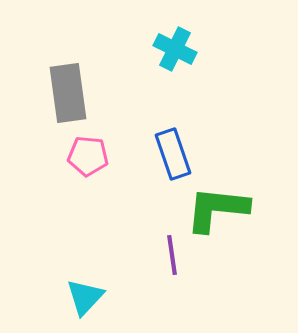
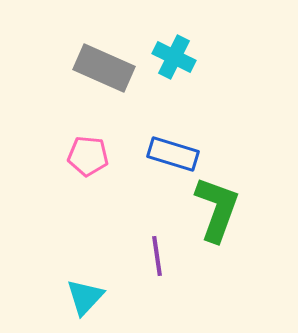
cyan cross: moved 1 px left, 8 px down
gray rectangle: moved 36 px right, 25 px up; rotated 58 degrees counterclockwise
blue rectangle: rotated 54 degrees counterclockwise
green L-shape: rotated 104 degrees clockwise
purple line: moved 15 px left, 1 px down
